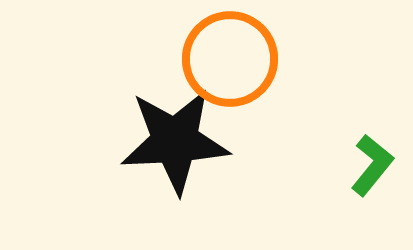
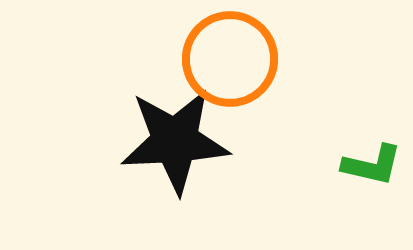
green L-shape: rotated 64 degrees clockwise
